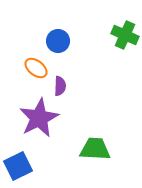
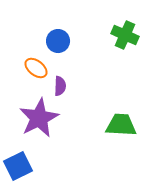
green trapezoid: moved 26 px right, 24 px up
